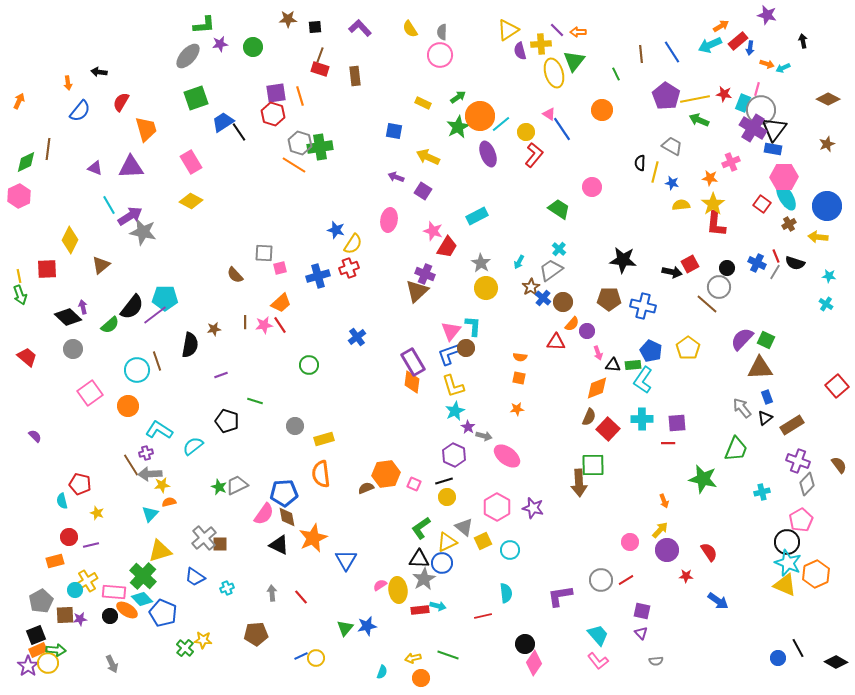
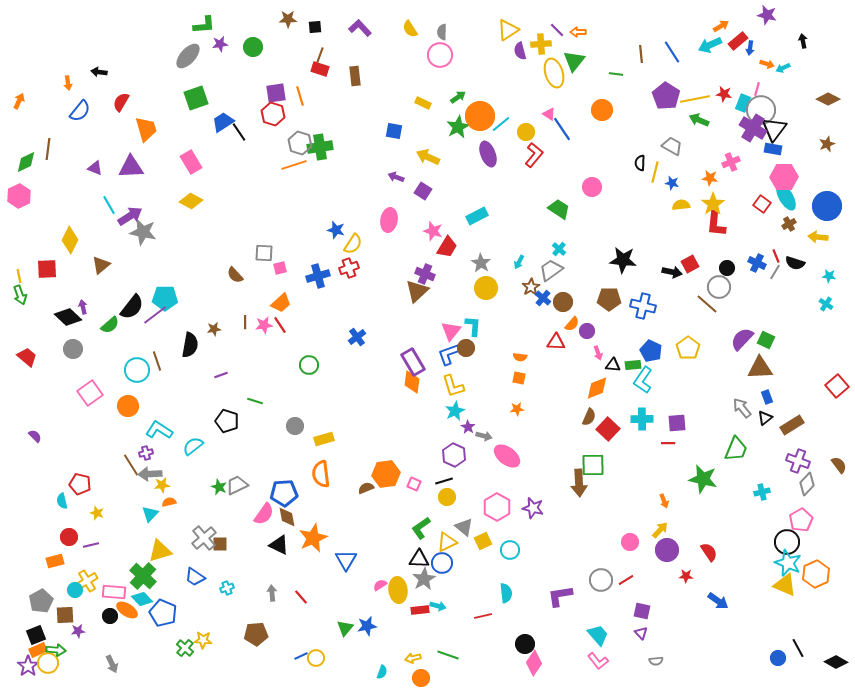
green line at (616, 74): rotated 56 degrees counterclockwise
orange line at (294, 165): rotated 50 degrees counterclockwise
purple star at (80, 619): moved 2 px left, 12 px down
